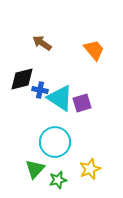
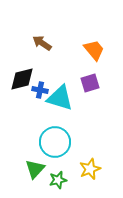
cyan triangle: rotated 16 degrees counterclockwise
purple square: moved 8 px right, 20 px up
